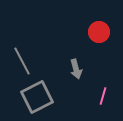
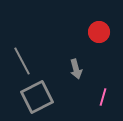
pink line: moved 1 px down
